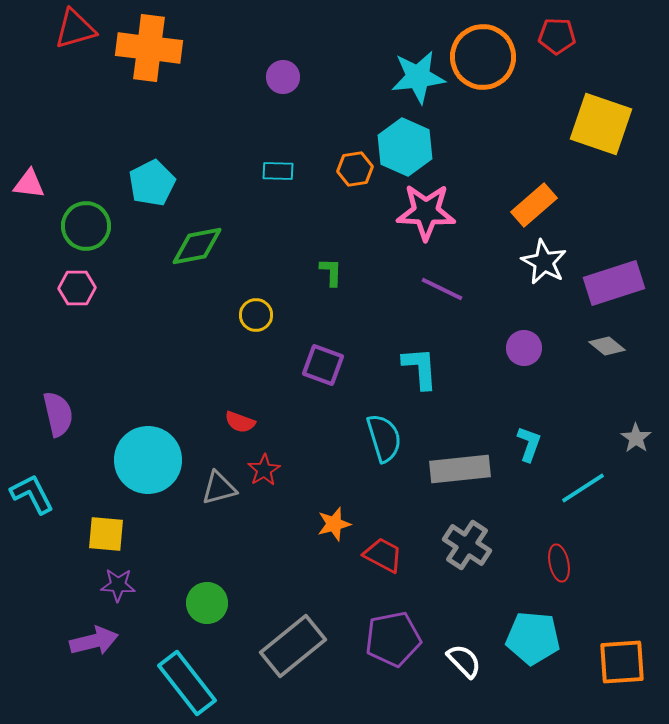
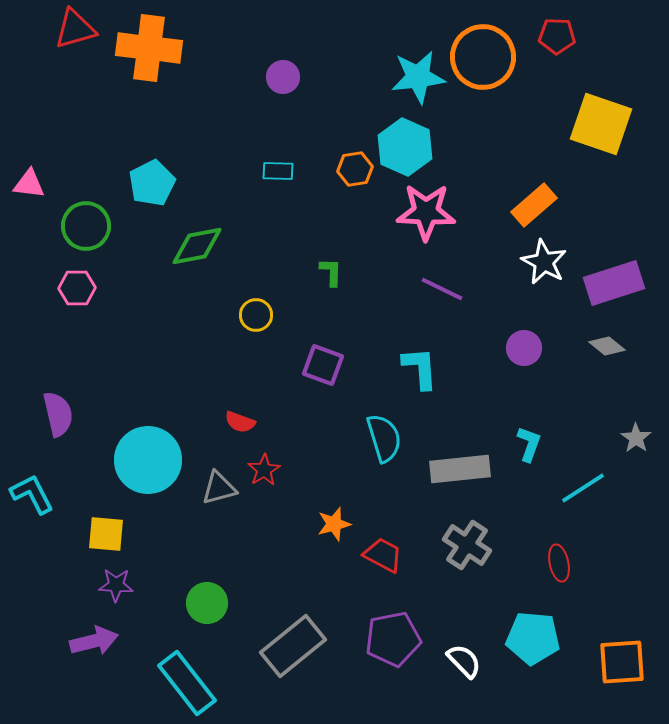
purple star at (118, 585): moved 2 px left
